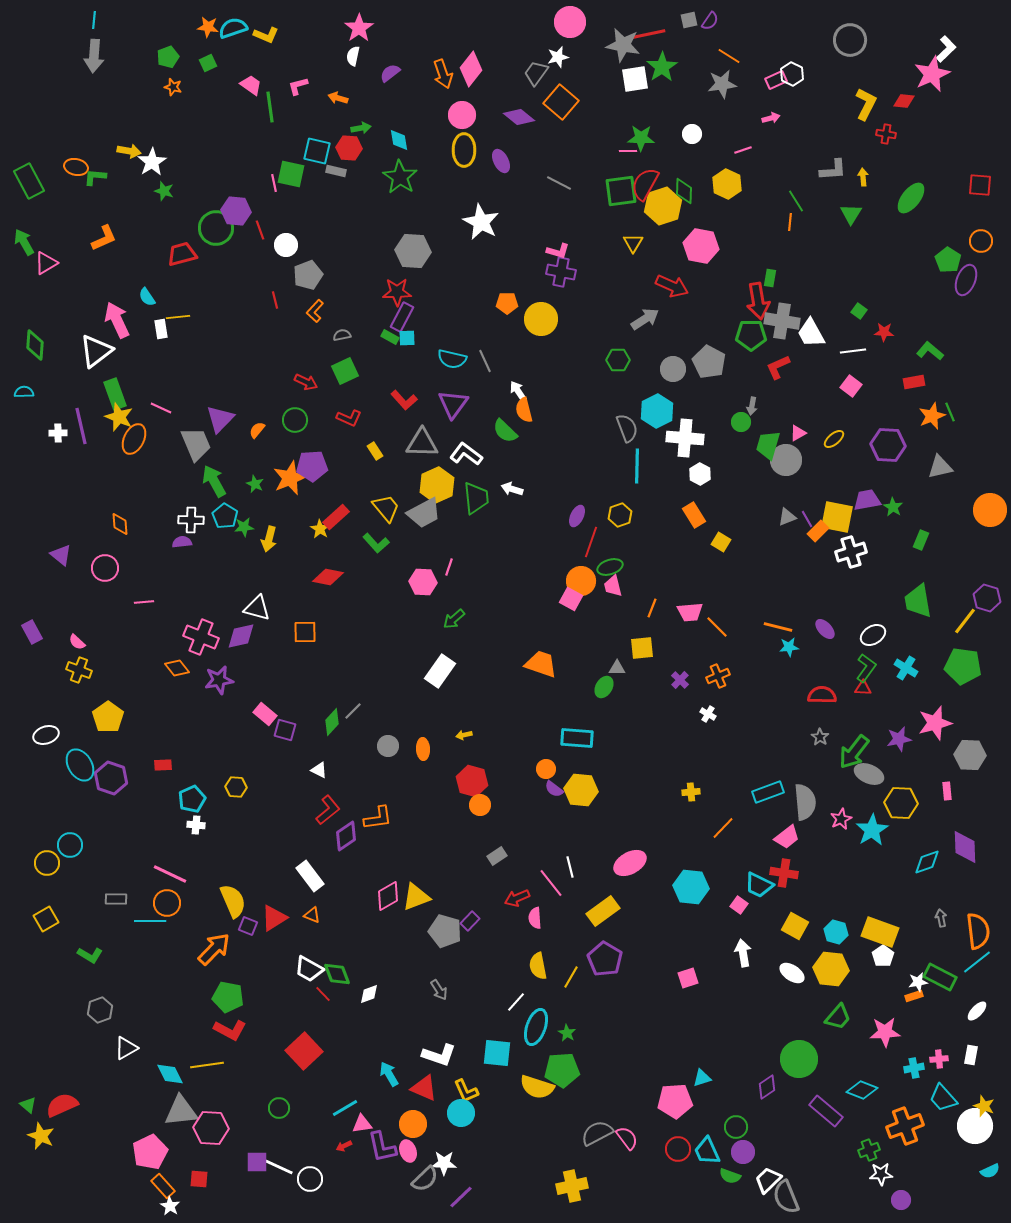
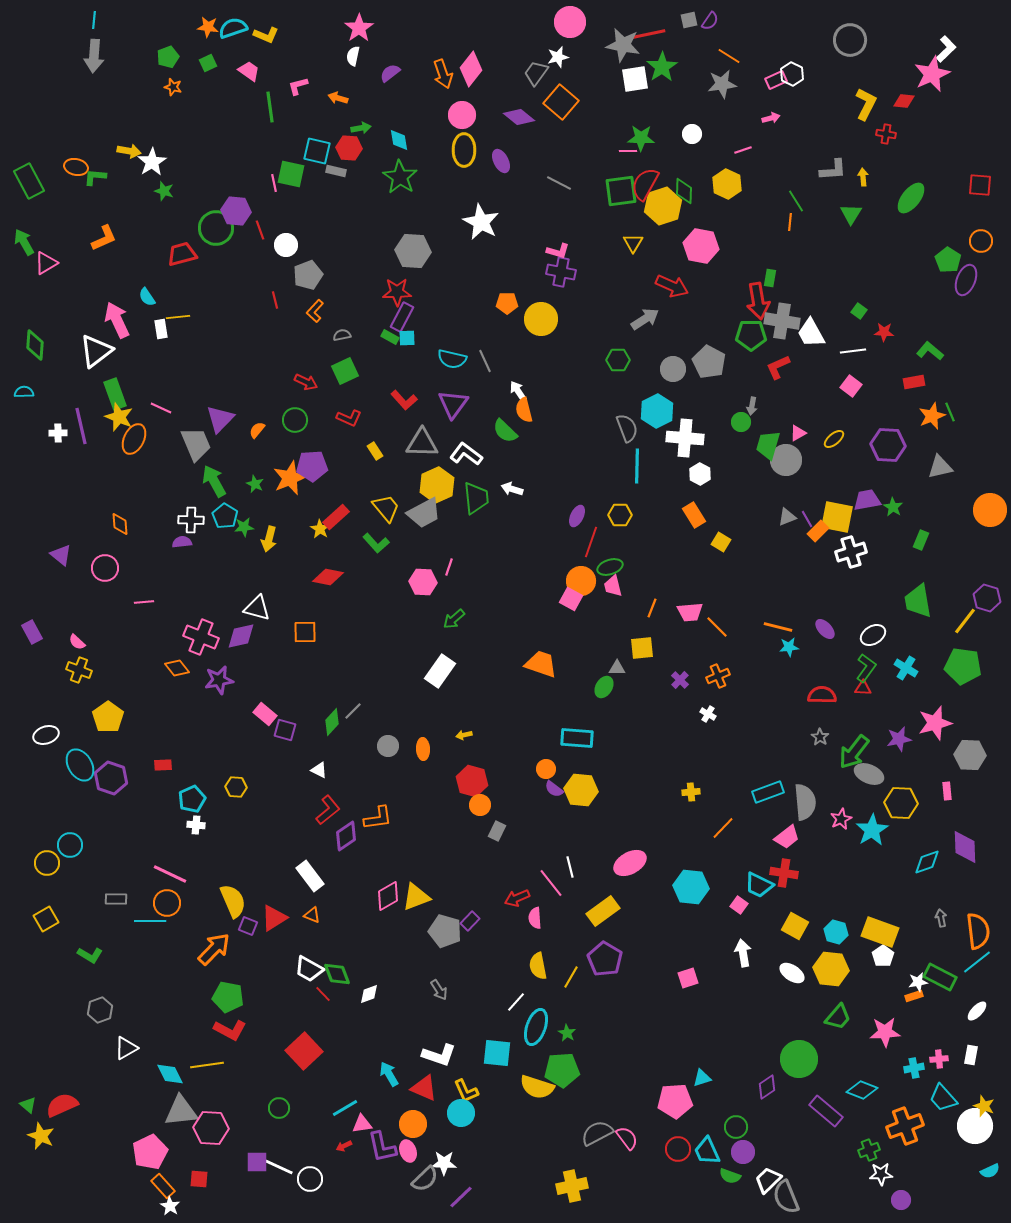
pink trapezoid at (251, 85): moved 2 px left, 14 px up
yellow hexagon at (620, 515): rotated 20 degrees clockwise
gray rectangle at (497, 856): moved 25 px up; rotated 30 degrees counterclockwise
